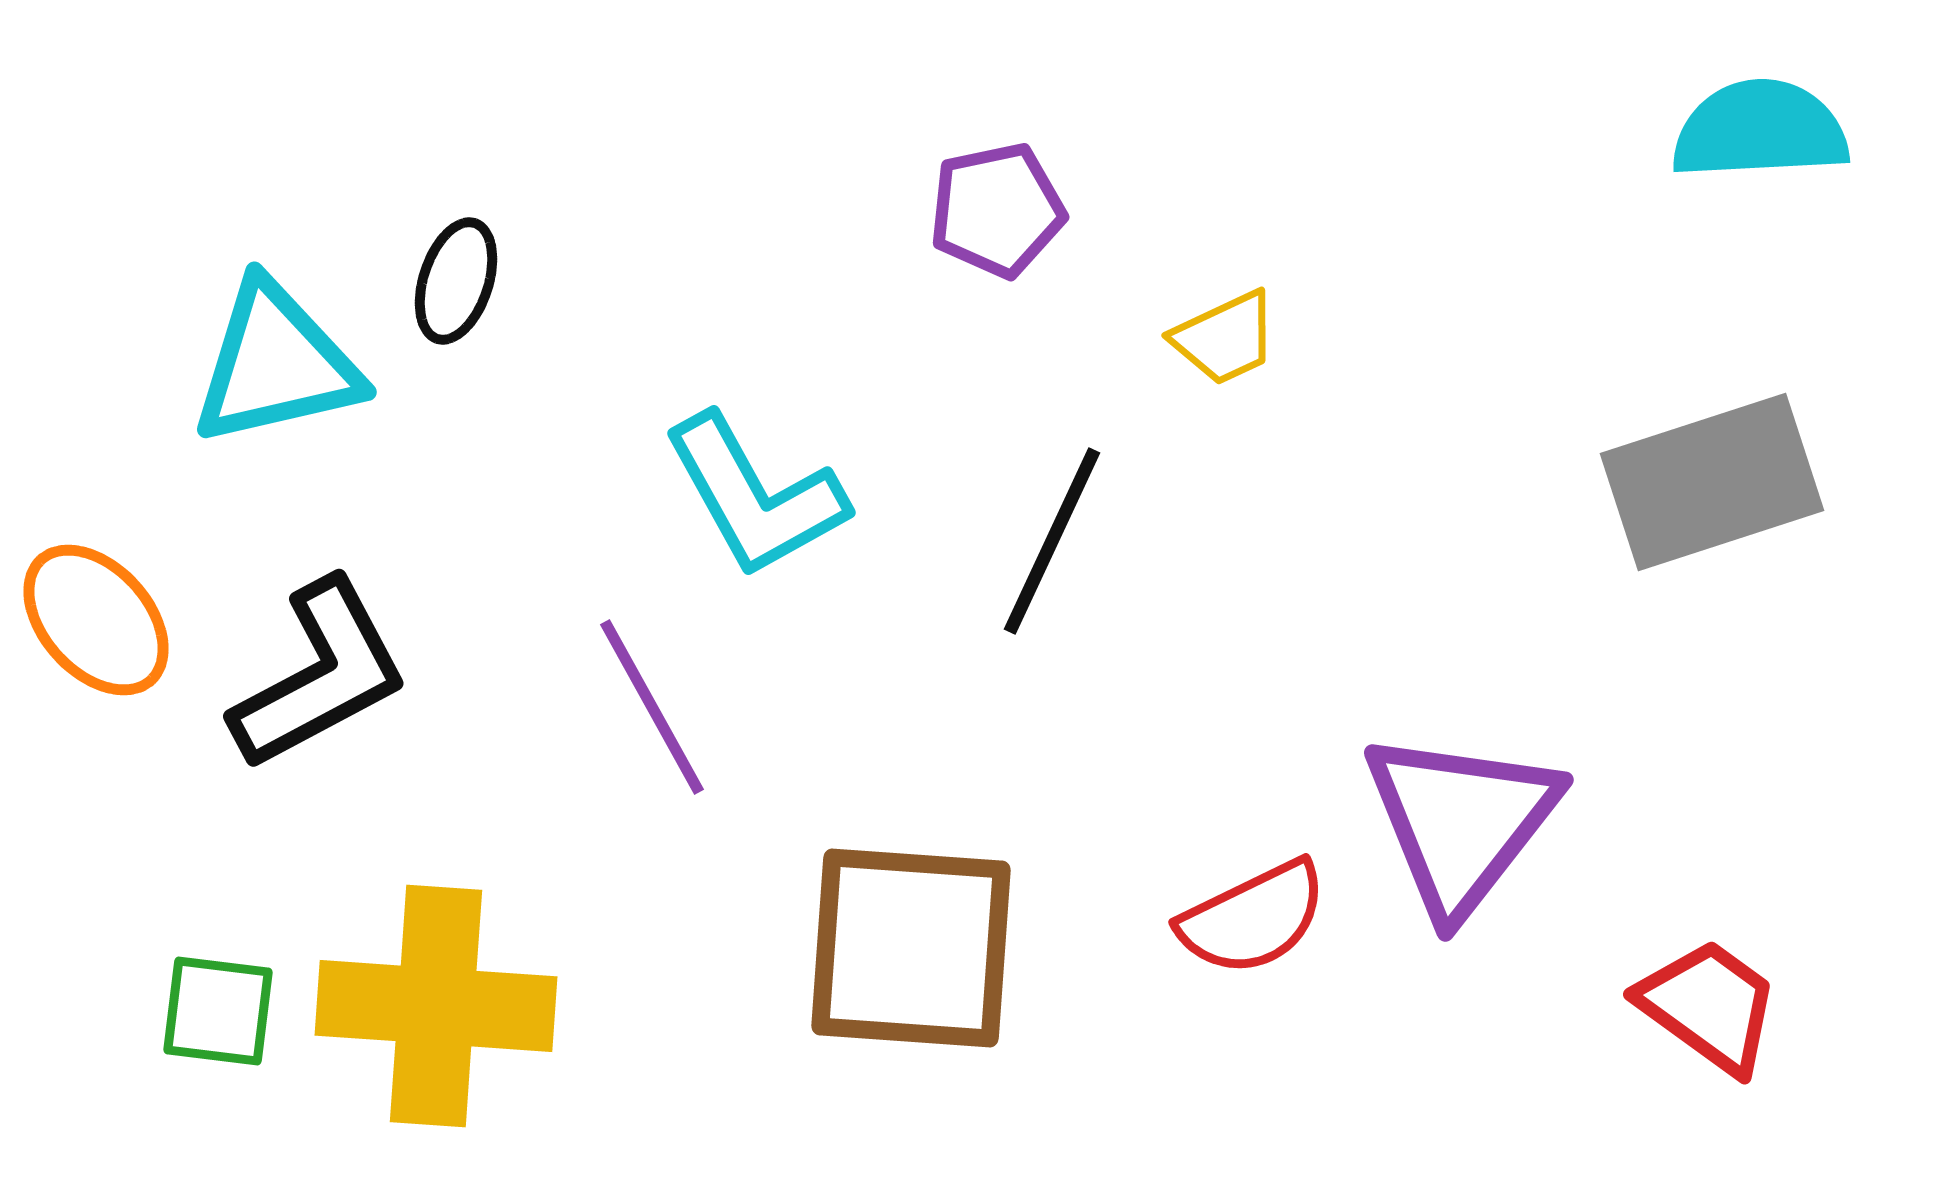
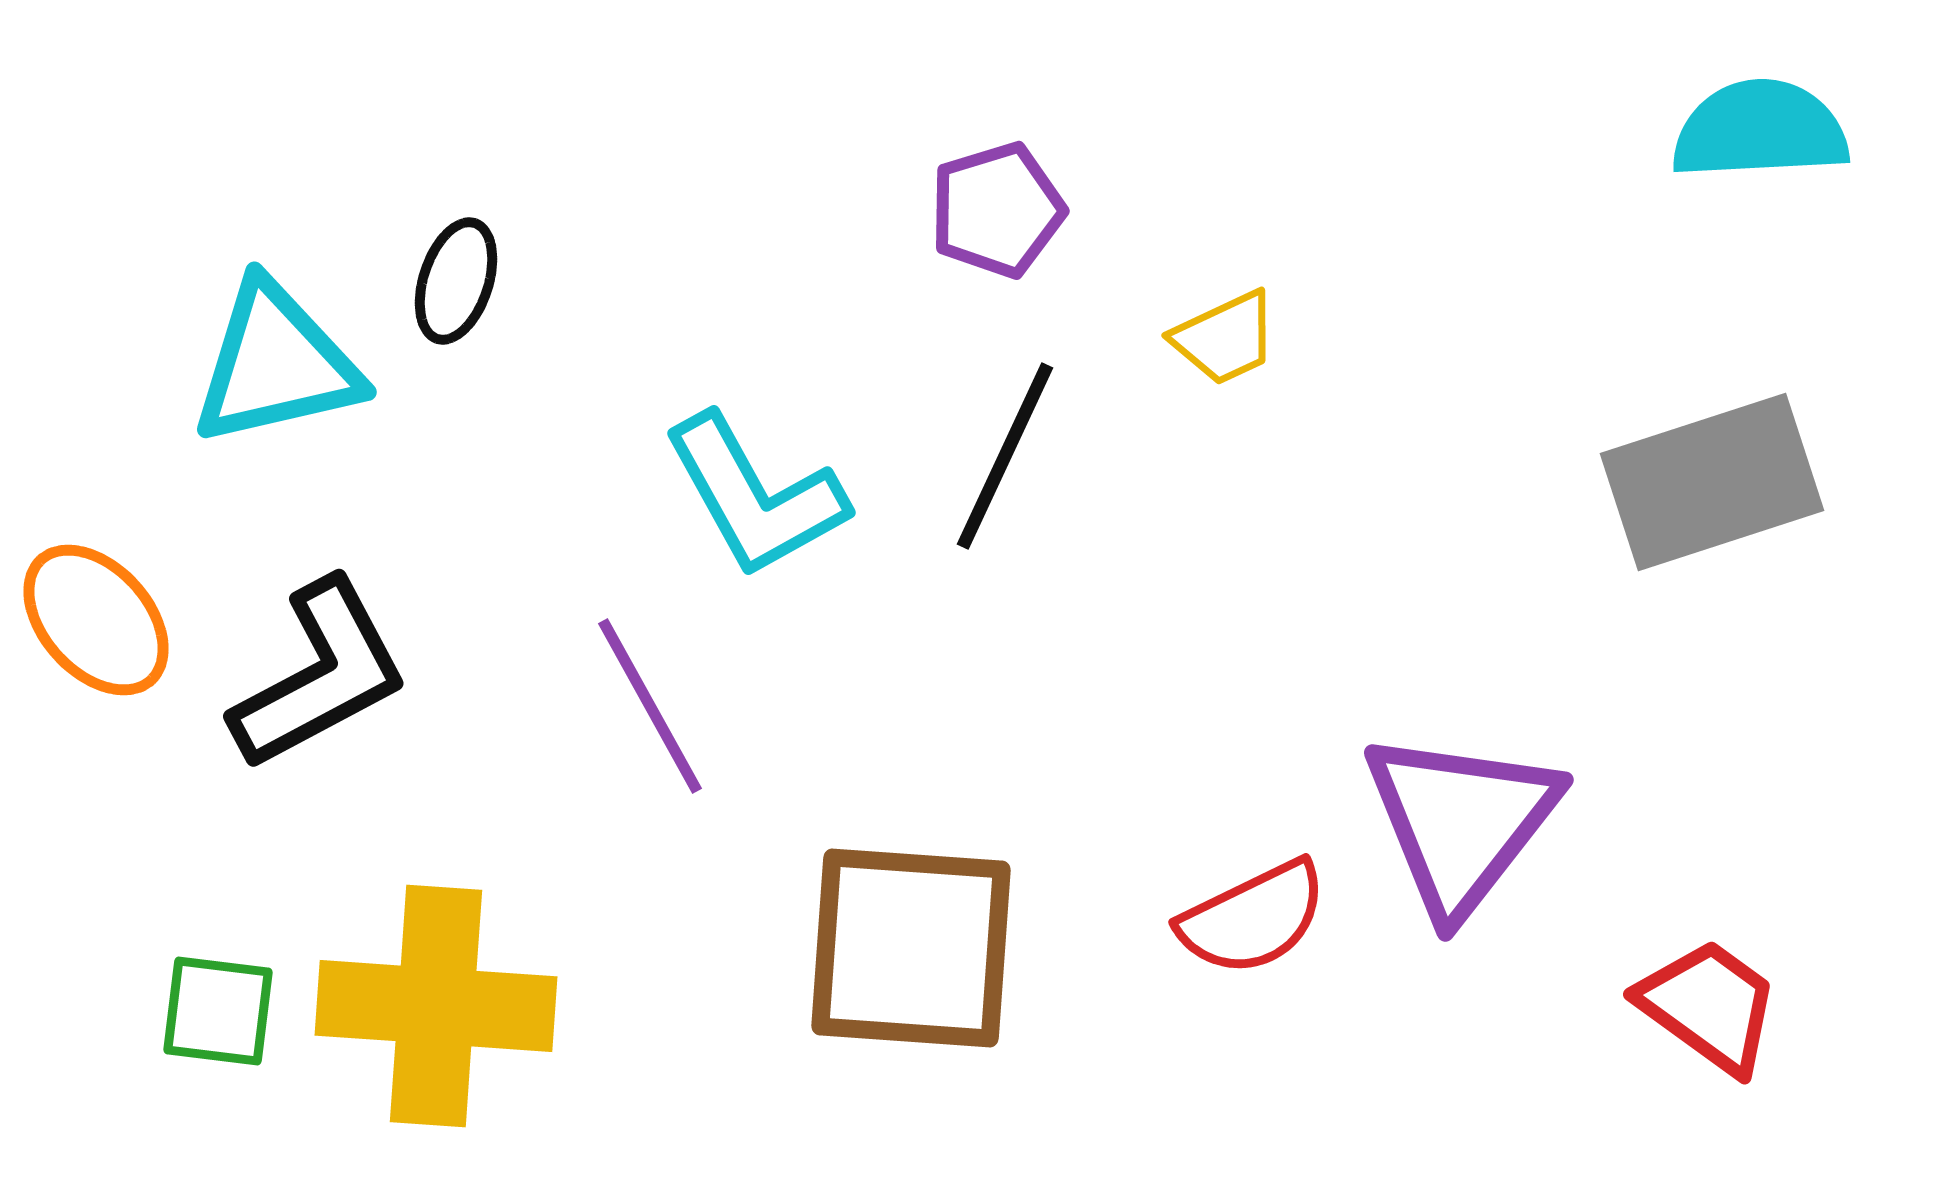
purple pentagon: rotated 5 degrees counterclockwise
black line: moved 47 px left, 85 px up
purple line: moved 2 px left, 1 px up
